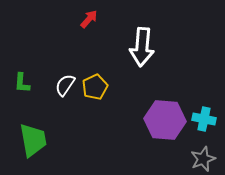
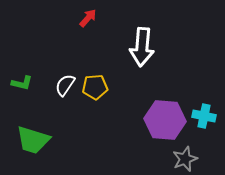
red arrow: moved 1 px left, 1 px up
green L-shape: rotated 80 degrees counterclockwise
yellow pentagon: rotated 20 degrees clockwise
cyan cross: moved 3 px up
green trapezoid: rotated 117 degrees clockwise
gray star: moved 18 px left
